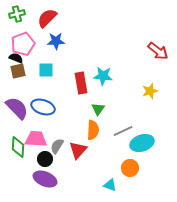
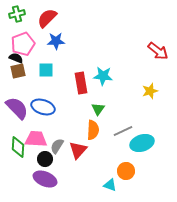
orange circle: moved 4 px left, 3 px down
